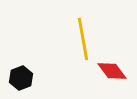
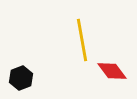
yellow line: moved 1 px left, 1 px down
